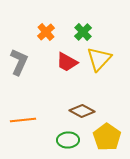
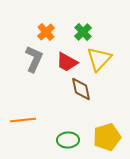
gray L-shape: moved 15 px right, 3 px up
brown diamond: moved 1 px left, 22 px up; rotated 50 degrees clockwise
yellow pentagon: rotated 20 degrees clockwise
